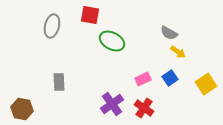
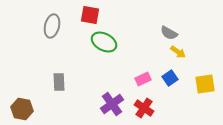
green ellipse: moved 8 px left, 1 px down
yellow square: moved 1 px left; rotated 25 degrees clockwise
